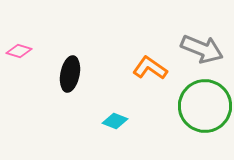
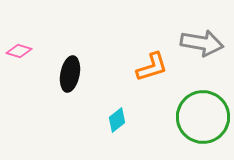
gray arrow: moved 6 px up; rotated 12 degrees counterclockwise
orange L-shape: moved 2 px right, 1 px up; rotated 128 degrees clockwise
green circle: moved 2 px left, 11 px down
cyan diamond: moved 2 px right, 1 px up; rotated 60 degrees counterclockwise
